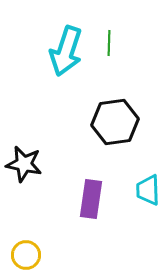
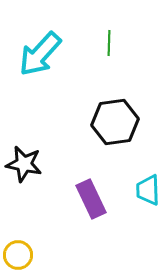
cyan arrow: moved 26 px left, 3 px down; rotated 24 degrees clockwise
purple rectangle: rotated 33 degrees counterclockwise
yellow circle: moved 8 px left
